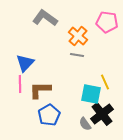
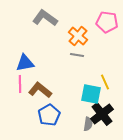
blue triangle: rotated 36 degrees clockwise
brown L-shape: rotated 40 degrees clockwise
gray semicircle: moved 3 px right; rotated 136 degrees counterclockwise
